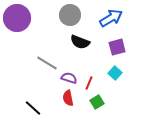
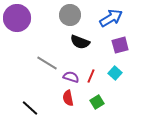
purple square: moved 3 px right, 2 px up
purple semicircle: moved 2 px right, 1 px up
red line: moved 2 px right, 7 px up
black line: moved 3 px left
